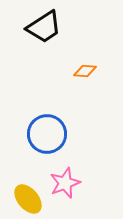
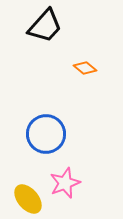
black trapezoid: moved 1 px right, 1 px up; rotated 15 degrees counterclockwise
orange diamond: moved 3 px up; rotated 35 degrees clockwise
blue circle: moved 1 px left
